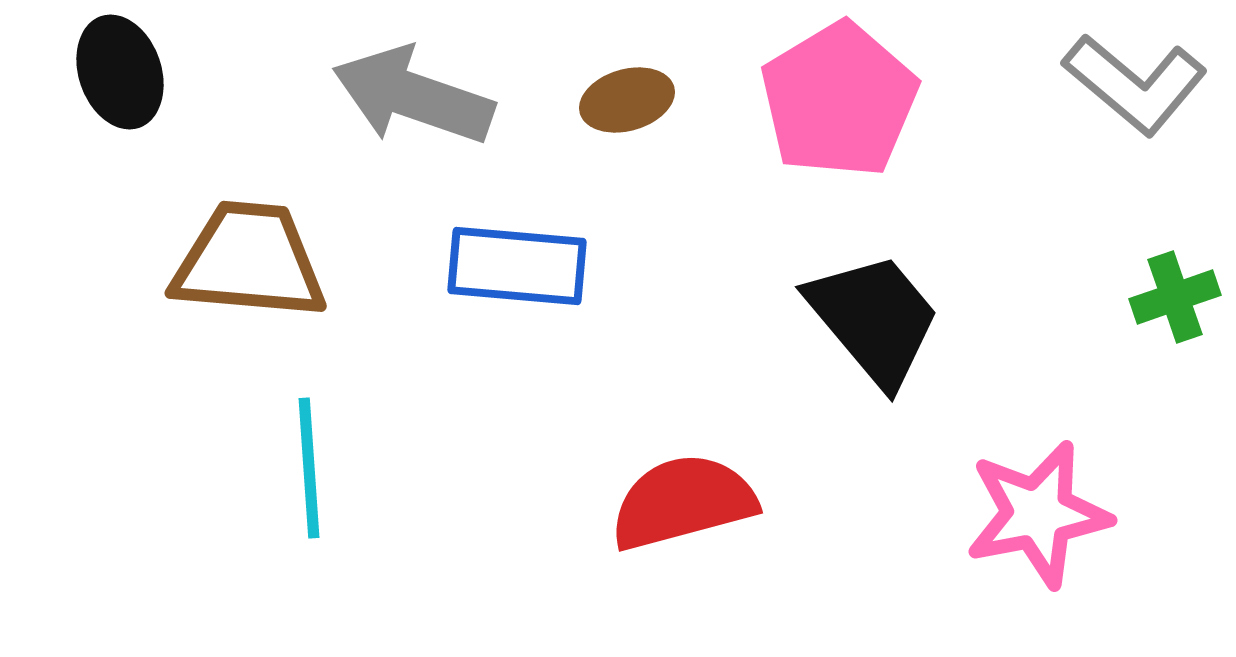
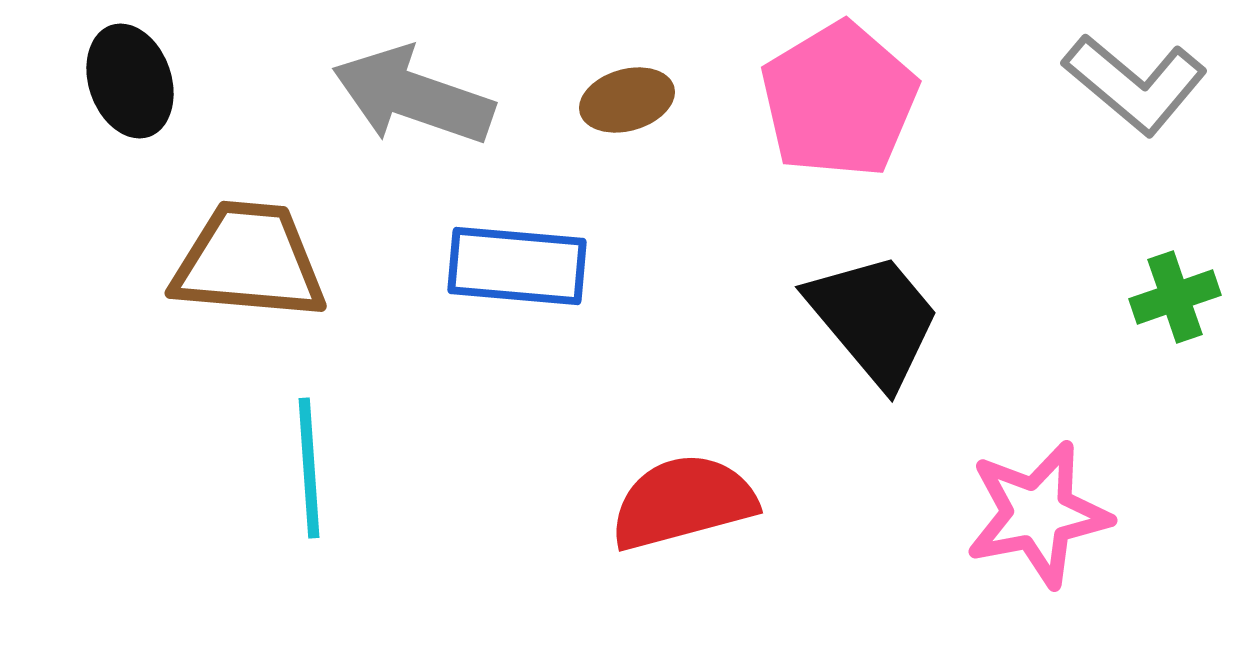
black ellipse: moved 10 px right, 9 px down
